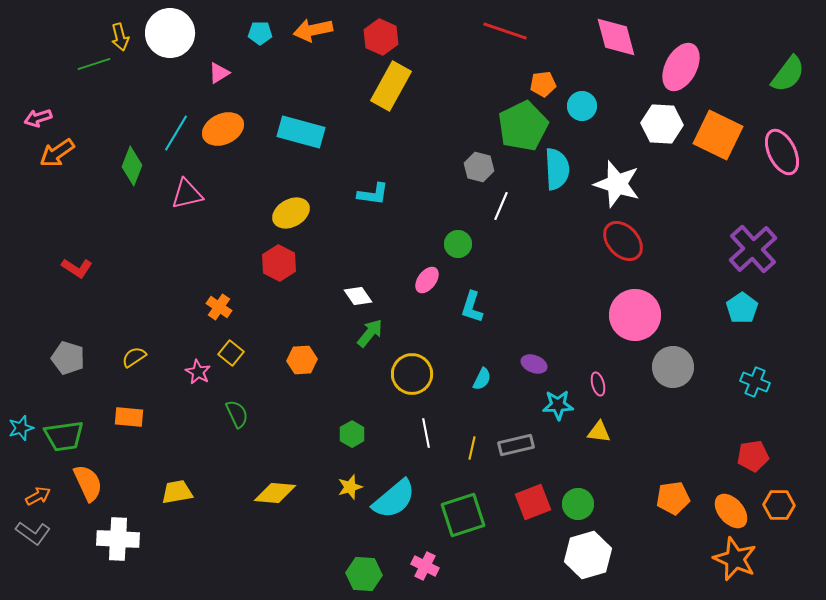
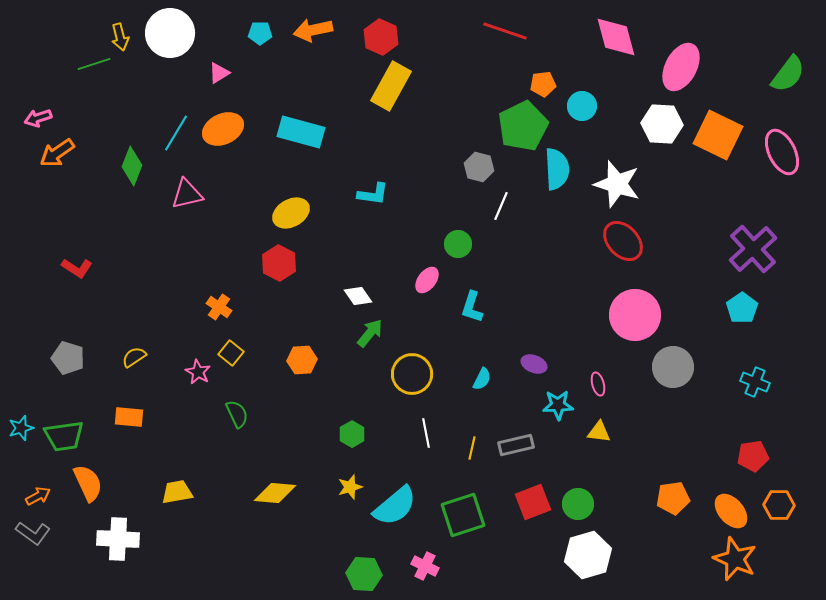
cyan semicircle at (394, 499): moved 1 px right, 7 px down
